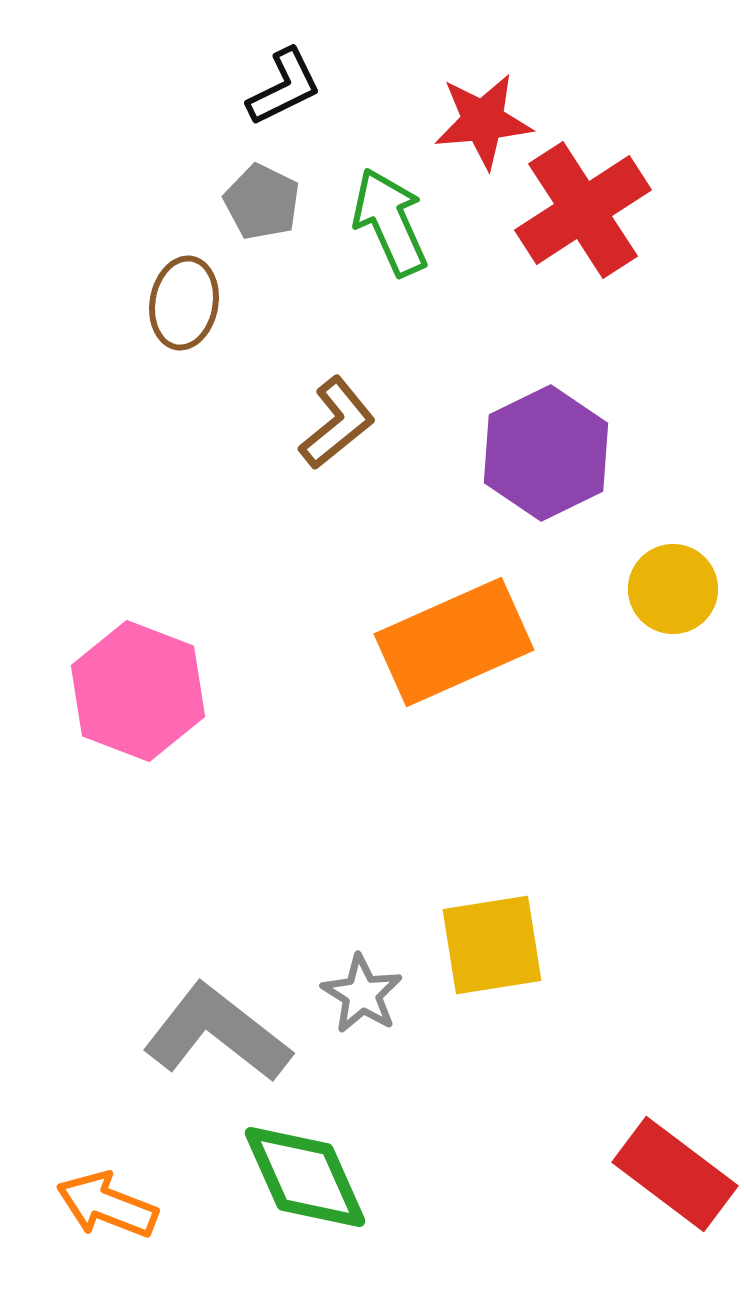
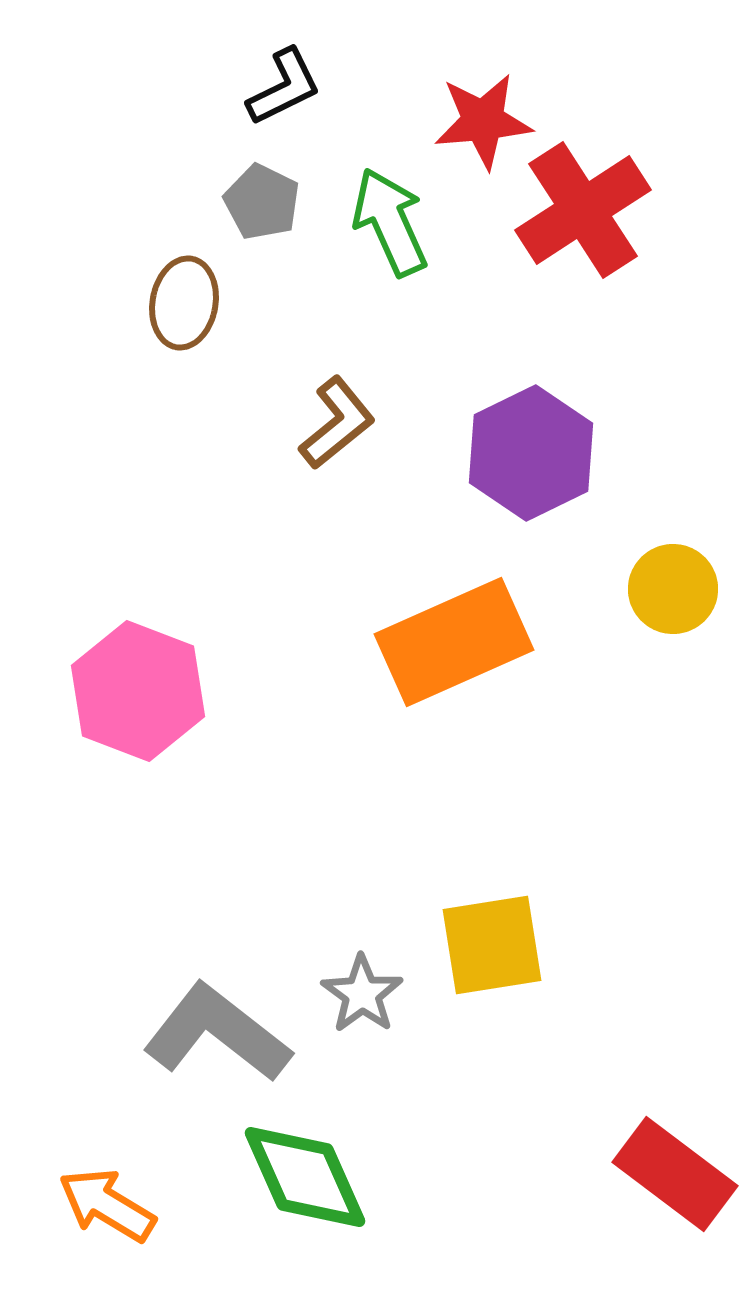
purple hexagon: moved 15 px left
gray star: rotated 4 degrees clockwise
orange arrow: rotated 10 degrees clockwise
